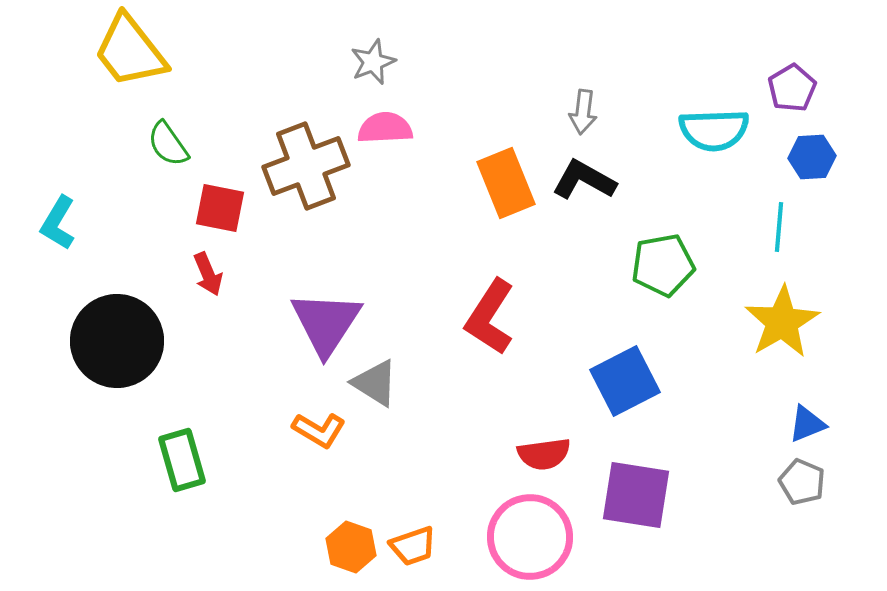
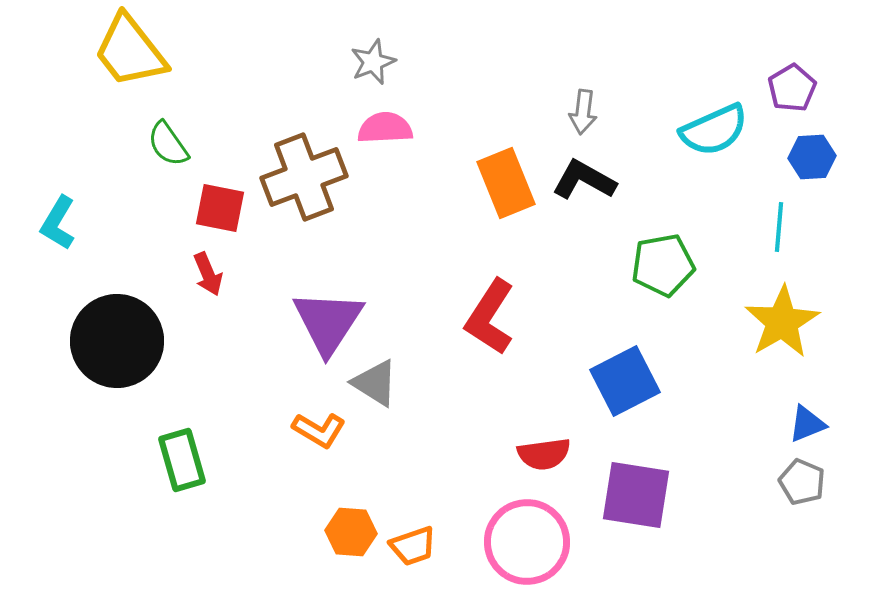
cyan semicircle: rotated 22 degrees counterclockwise
brown cross: moved 2 px left, 11 px down
purple triangle: moved 2 px right, 1 px up
pink circle: moved 3 px left, 5 px down
orange hexagon: moved 15 px up; rotated 15 degrees counterclockwise
